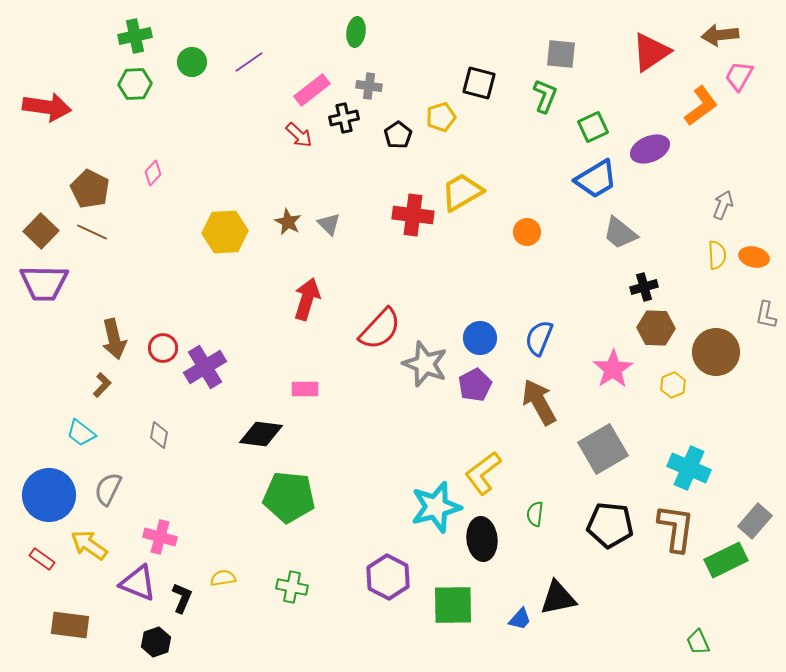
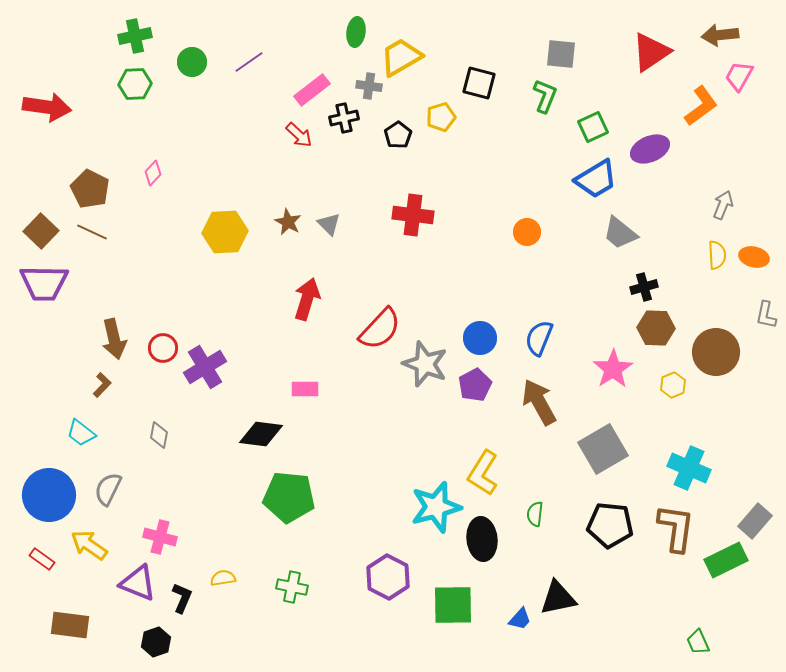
yellow trapezoid at (462, 192): moved 61 px left, 135 px up
yellow L-shape at (483, 473): rotated 21 degrees counterclockwise
